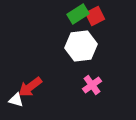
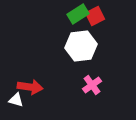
red arrow: rotated 135 degrees counterclockwise
